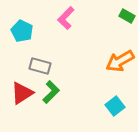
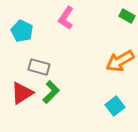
pink L-shape: rotated 10 degrees counterclockwise
gray rectangle: moved 1 px left, 1 px down
